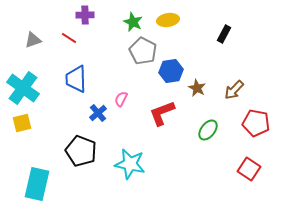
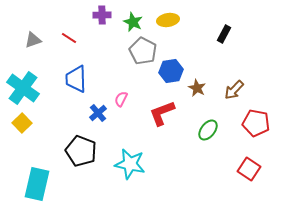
purple cross: moved 17 px right
yellow square: rotated 30 degrees counterclockwise
